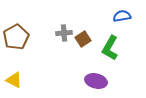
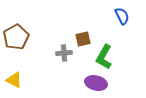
blue semicircle: rotated 72 degrees clockwise
gray cross: moved 20 px down
brown square: rotated 21 degrees clockwise
green L-shape: moved 6 px left, 9 px down
purple ellipse: moved 2 px down
